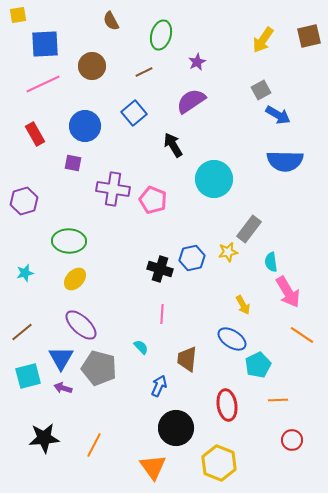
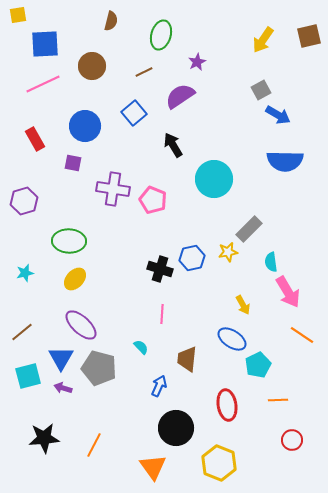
brown semicircle at (111, 21): rotated 138 degrees counterclockwise
purple semicircle at (191, 101): moved 11 px left, 5 px up
red rectangle at (35, 134): moved 5 px down
gray rectangle at (249, 229): rotated 8 degrees clockwise
